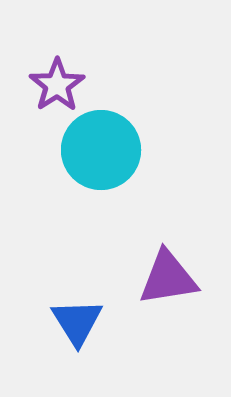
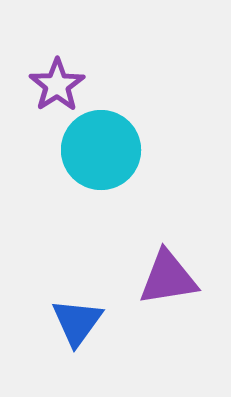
blue triangle: rotated 8 degrees clockwise
